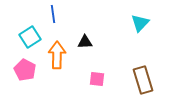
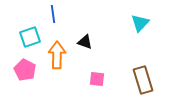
cyan square: rotated 15 degrees clockwise
black triangle: rotated 21 degrees clockwise
